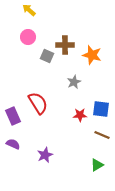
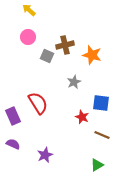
brown cross: rotated 12 degrees counterclockwise
blue square: moved 6 px up
red star: moved 2 px right, 2 px down; rotated 24 degrees clockwise
